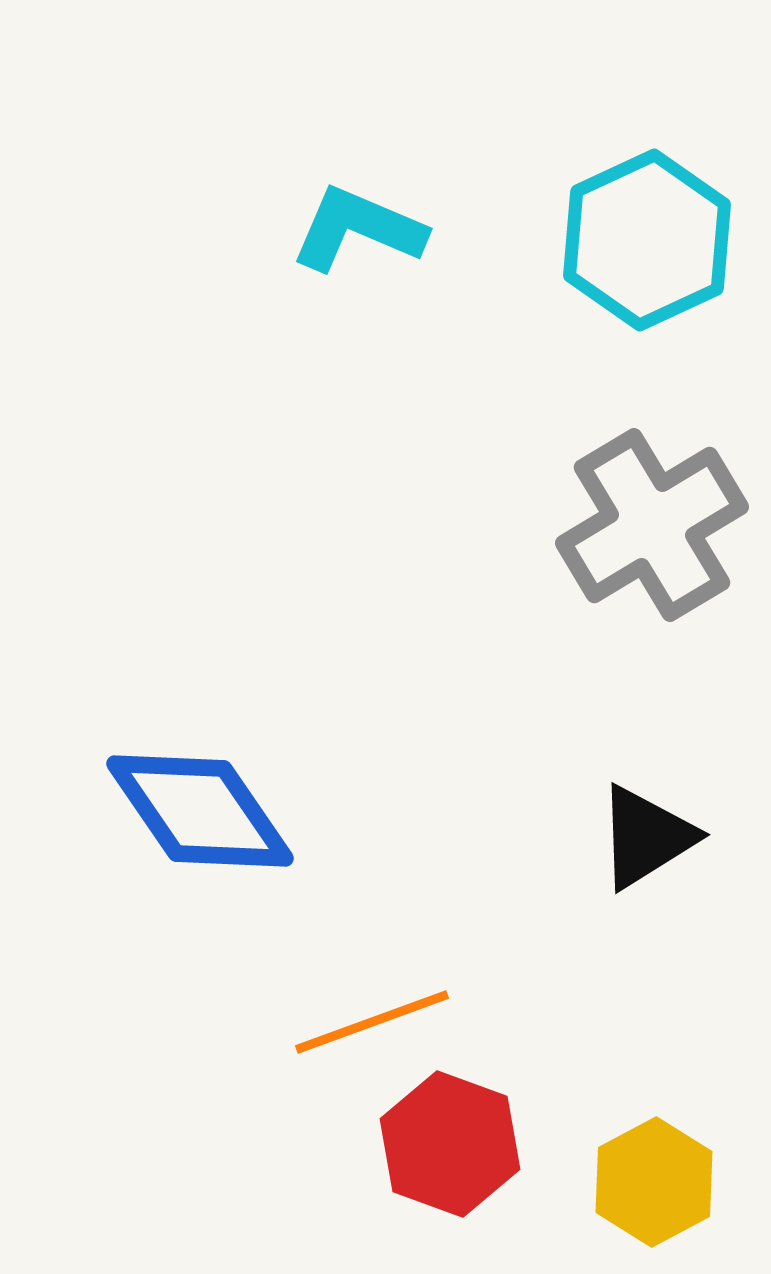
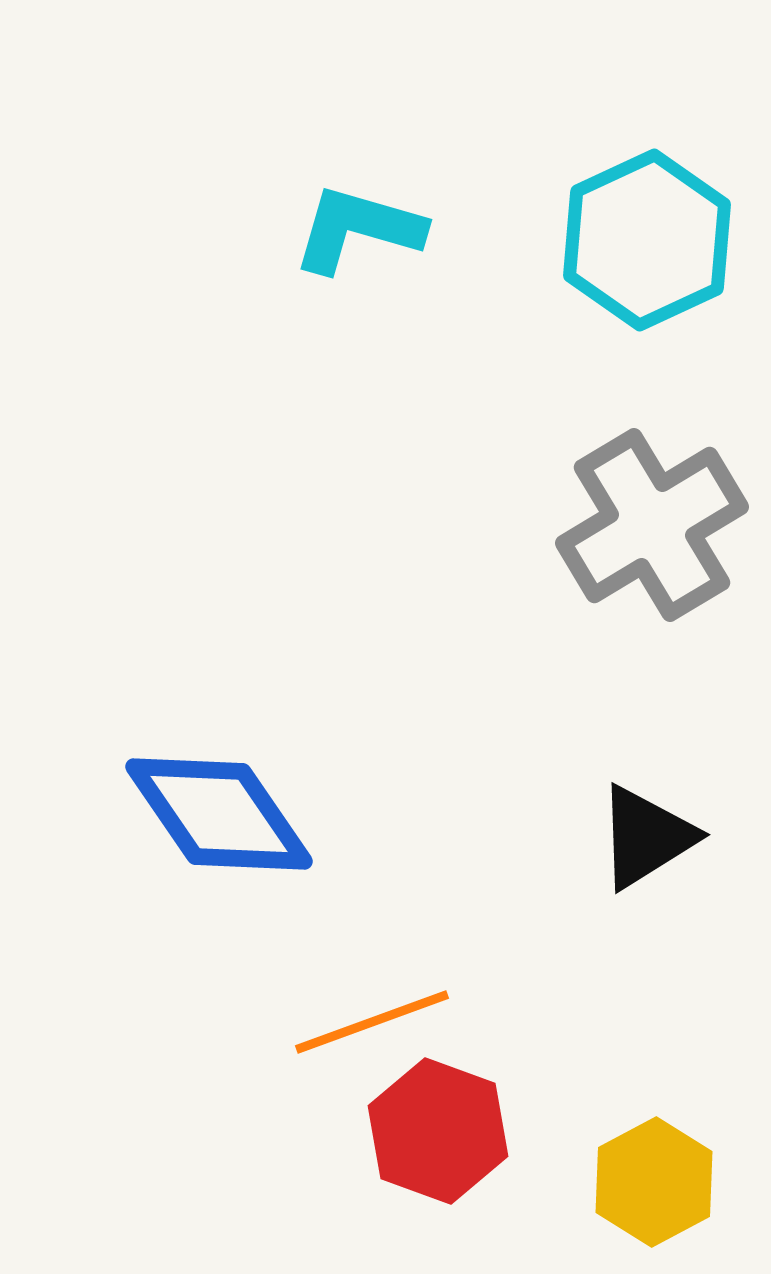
cyan L-shape: rotated 7 degrees counterclockwise
blue diamond: moved 19 px right, 3 px down
red hexagon: moved 12 px left, 13 px up
